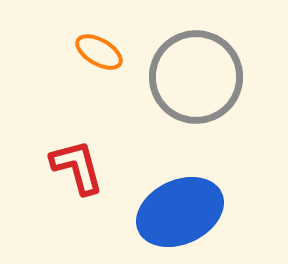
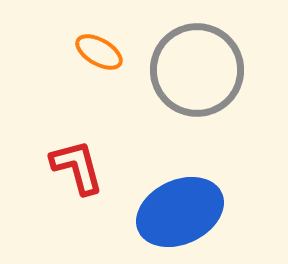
gray circle: moved 1 px right, 7 px up
